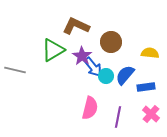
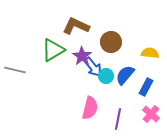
blue rectangle: rotated 54 degrees counterclockwise
purple line: moved 2 px down
